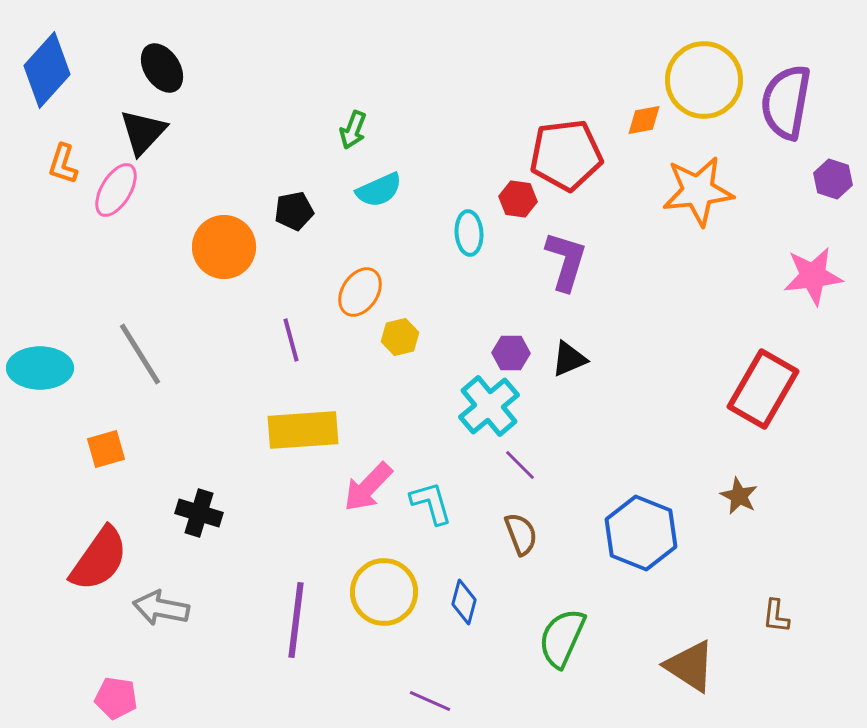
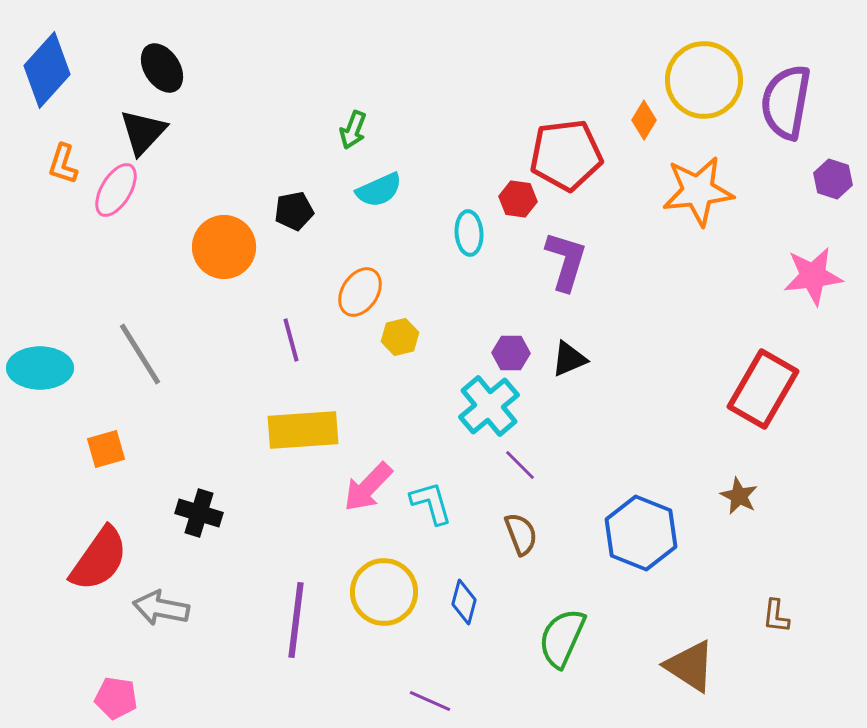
orange diamond at (644, 120): rotated 48 degrees counterclockwise
